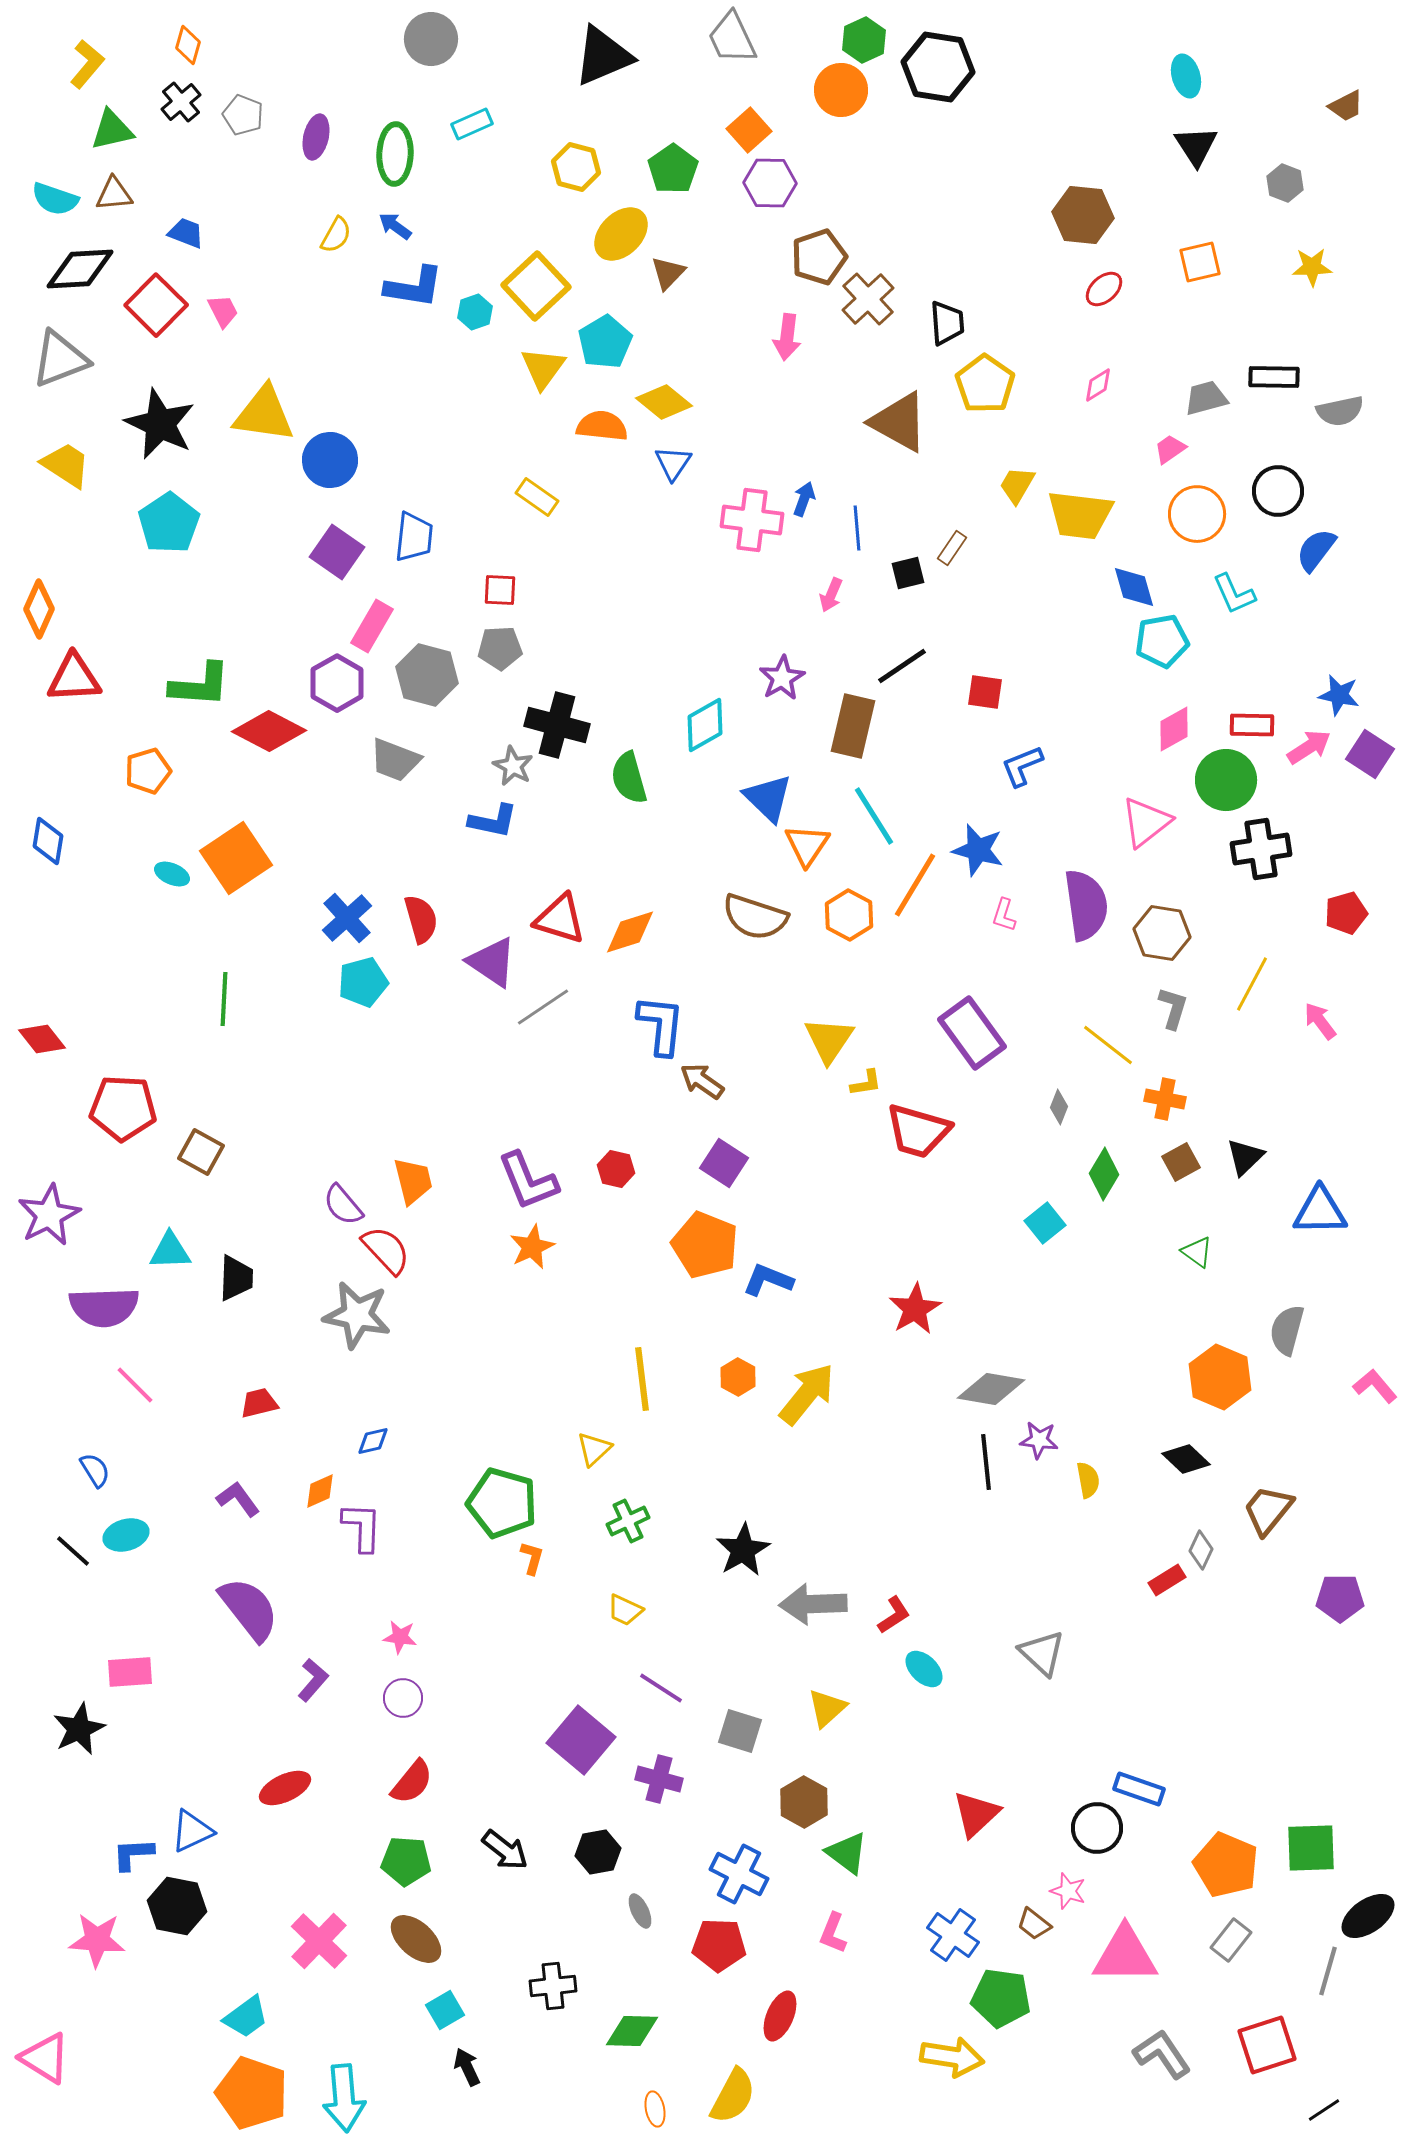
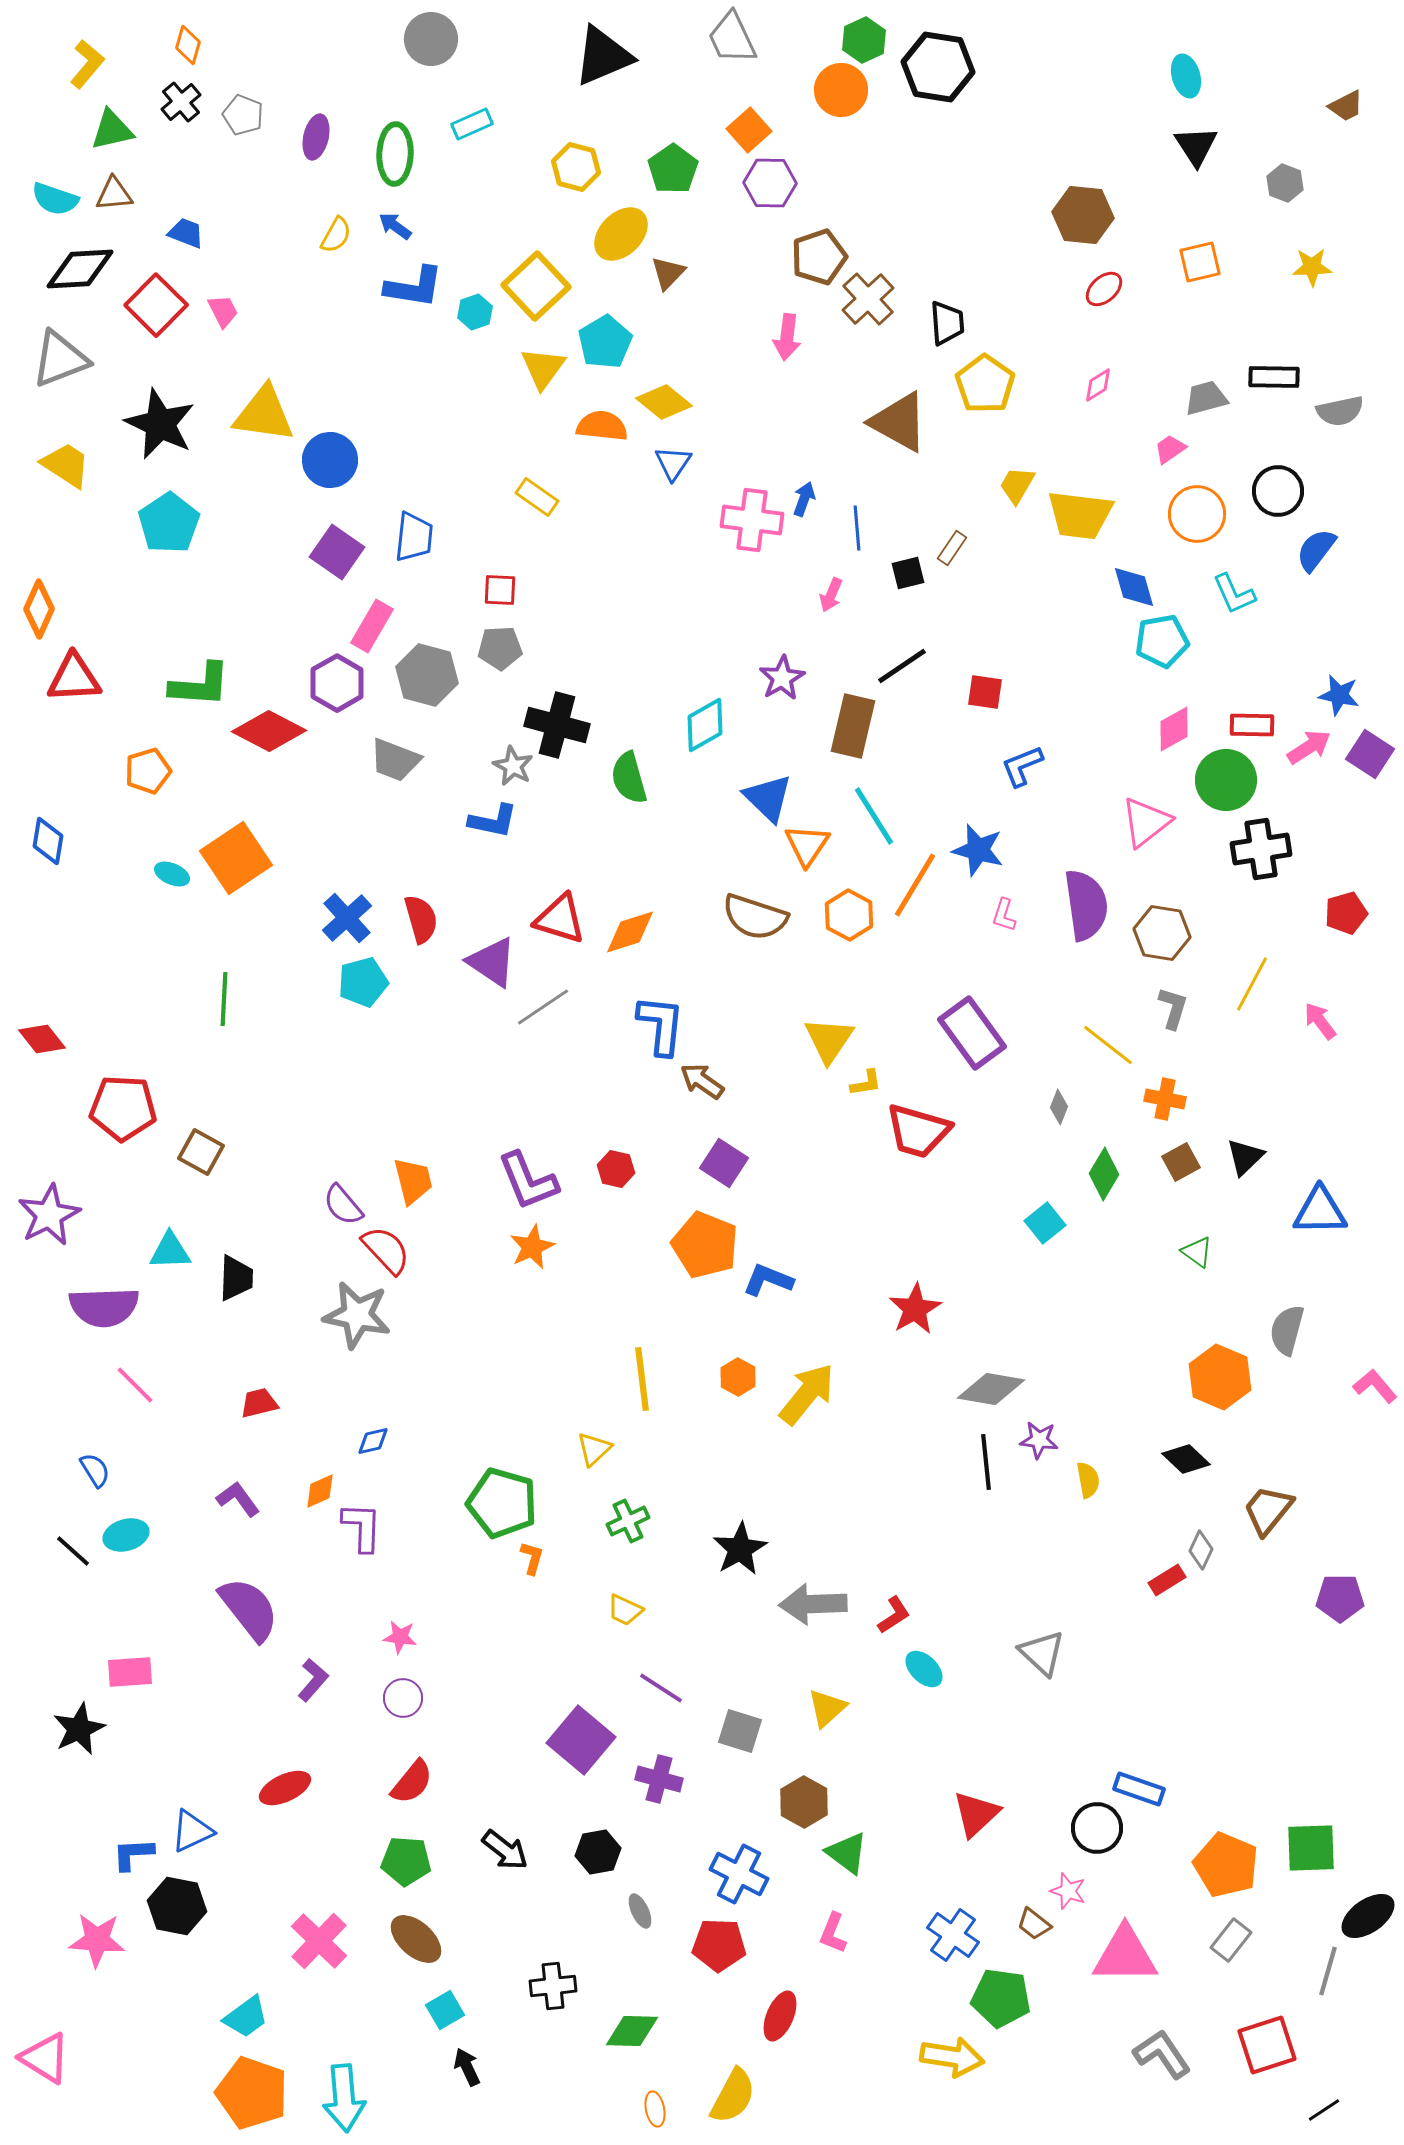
black star at (743, 1550): moved 3 px left, 1 px up
